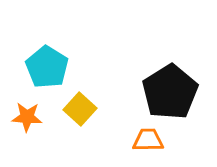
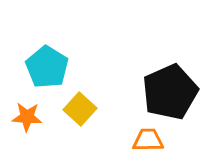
black pentagon: rotated 8 degrees clockwise
